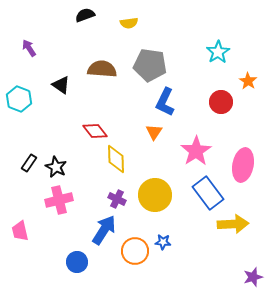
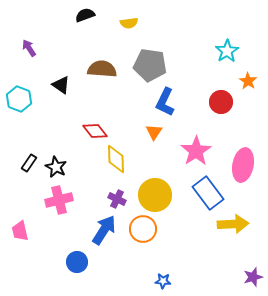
cyan star: moved 9 px right, 1 px up
blue star: moved 39 px down
orange circle: moved 8 px right, 22 px up
